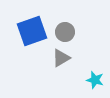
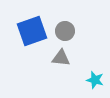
gray circle: moved 1 px up
gray triangle: rotated 36 degrees clockwise
